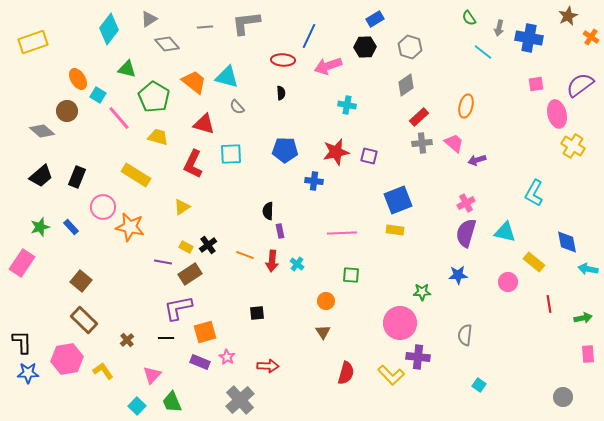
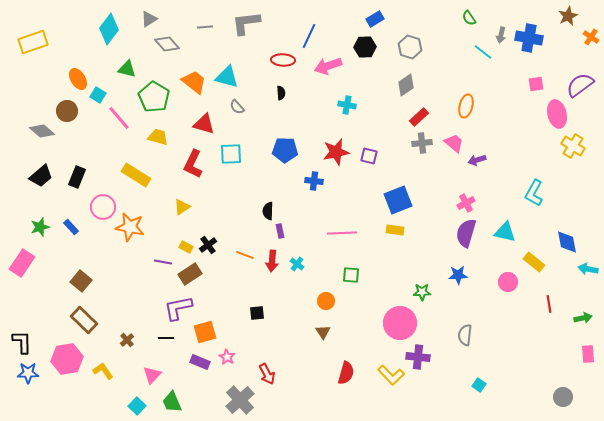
gray arrow at (499, 28): moved 2 px right, 7 px down
red arrow at (268, 366): moved 1 px left, 8 px down; rotated 60 degrees clockwise
